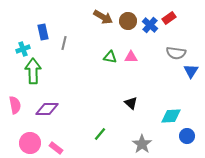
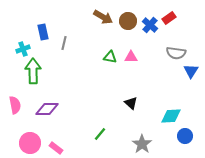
blue circle: moved 2 px left
